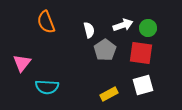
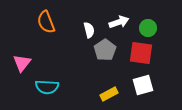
white arrow: moved 4 px left, 3 px up
